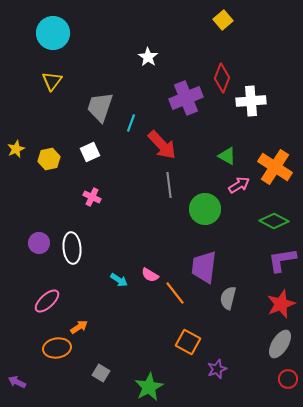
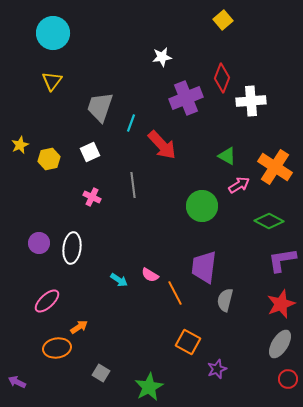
white star: moved 14 px right; rotated 30 degrees clockwise
yellow star: moved 4 px right, 4 px up
gray line: moved 36 px left
green circle: moved 3 px left, 3 px up
green diamond: moved 5 px left
white ellipse: rotated 12 degrees clockwise
orange line: rotated 10 degrees clockwise
gray semicircle: moved 3 px left, 2 px down
